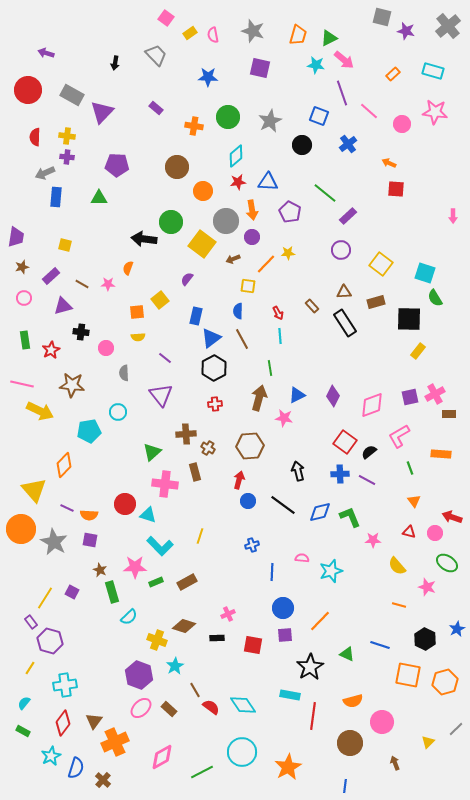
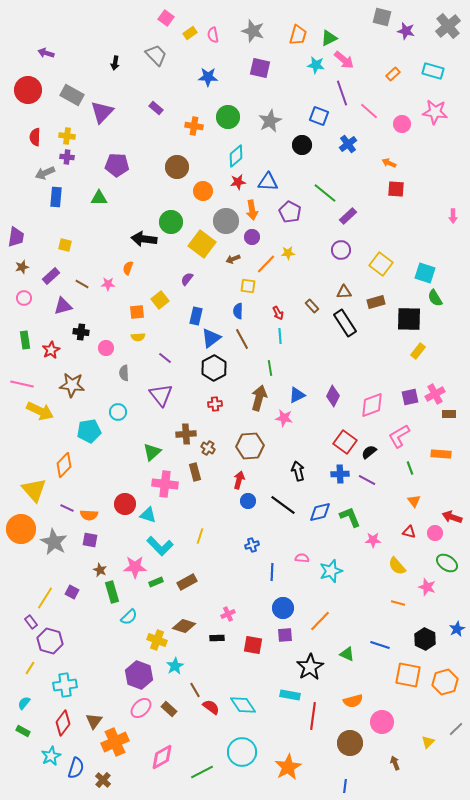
orange line at (399, 605): moved 1 px left, 2 px up
